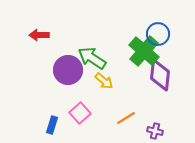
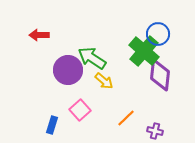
pink square: moved 3 px up
orange line: rotated 12 degrees counterclockwise
